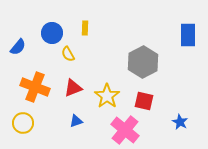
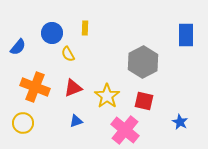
blue rectangle: moved 2 px left
